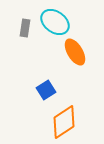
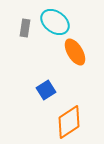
orange diamond: moved 5 px right
